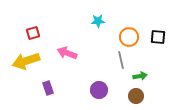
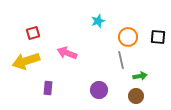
cyan star: rotated 16 degrees counterclockwise
orange circle: moved 1 px left
purple rectangle: rotated 24 degrees clockwise
